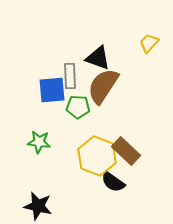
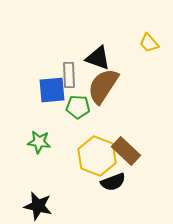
yellow trapezoid: rotated 85 degrees counterclockwise
gray rectangle: moved 1 px left, 1 px up
black semicircle: rotated 55 degrees counterclockwise
